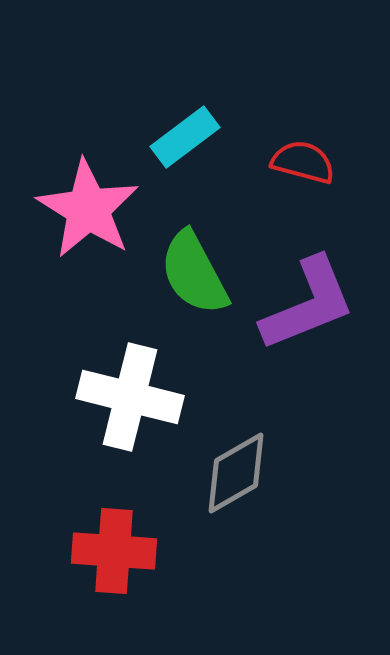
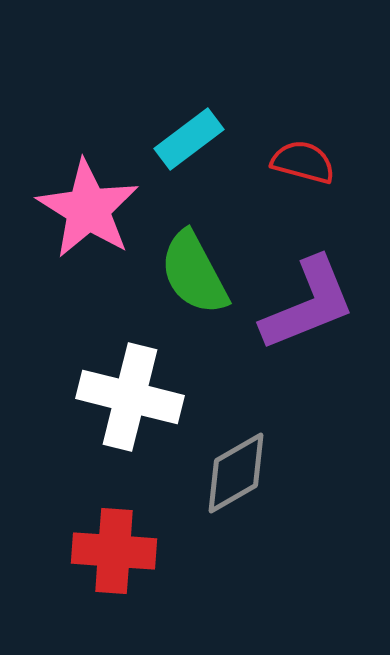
cyan rectangle: moved 4 px right, 2 px down
